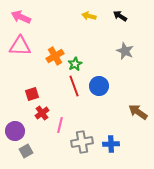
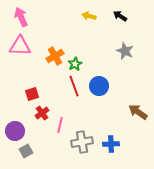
pink arrow: rotated 42 degrees clockwise
